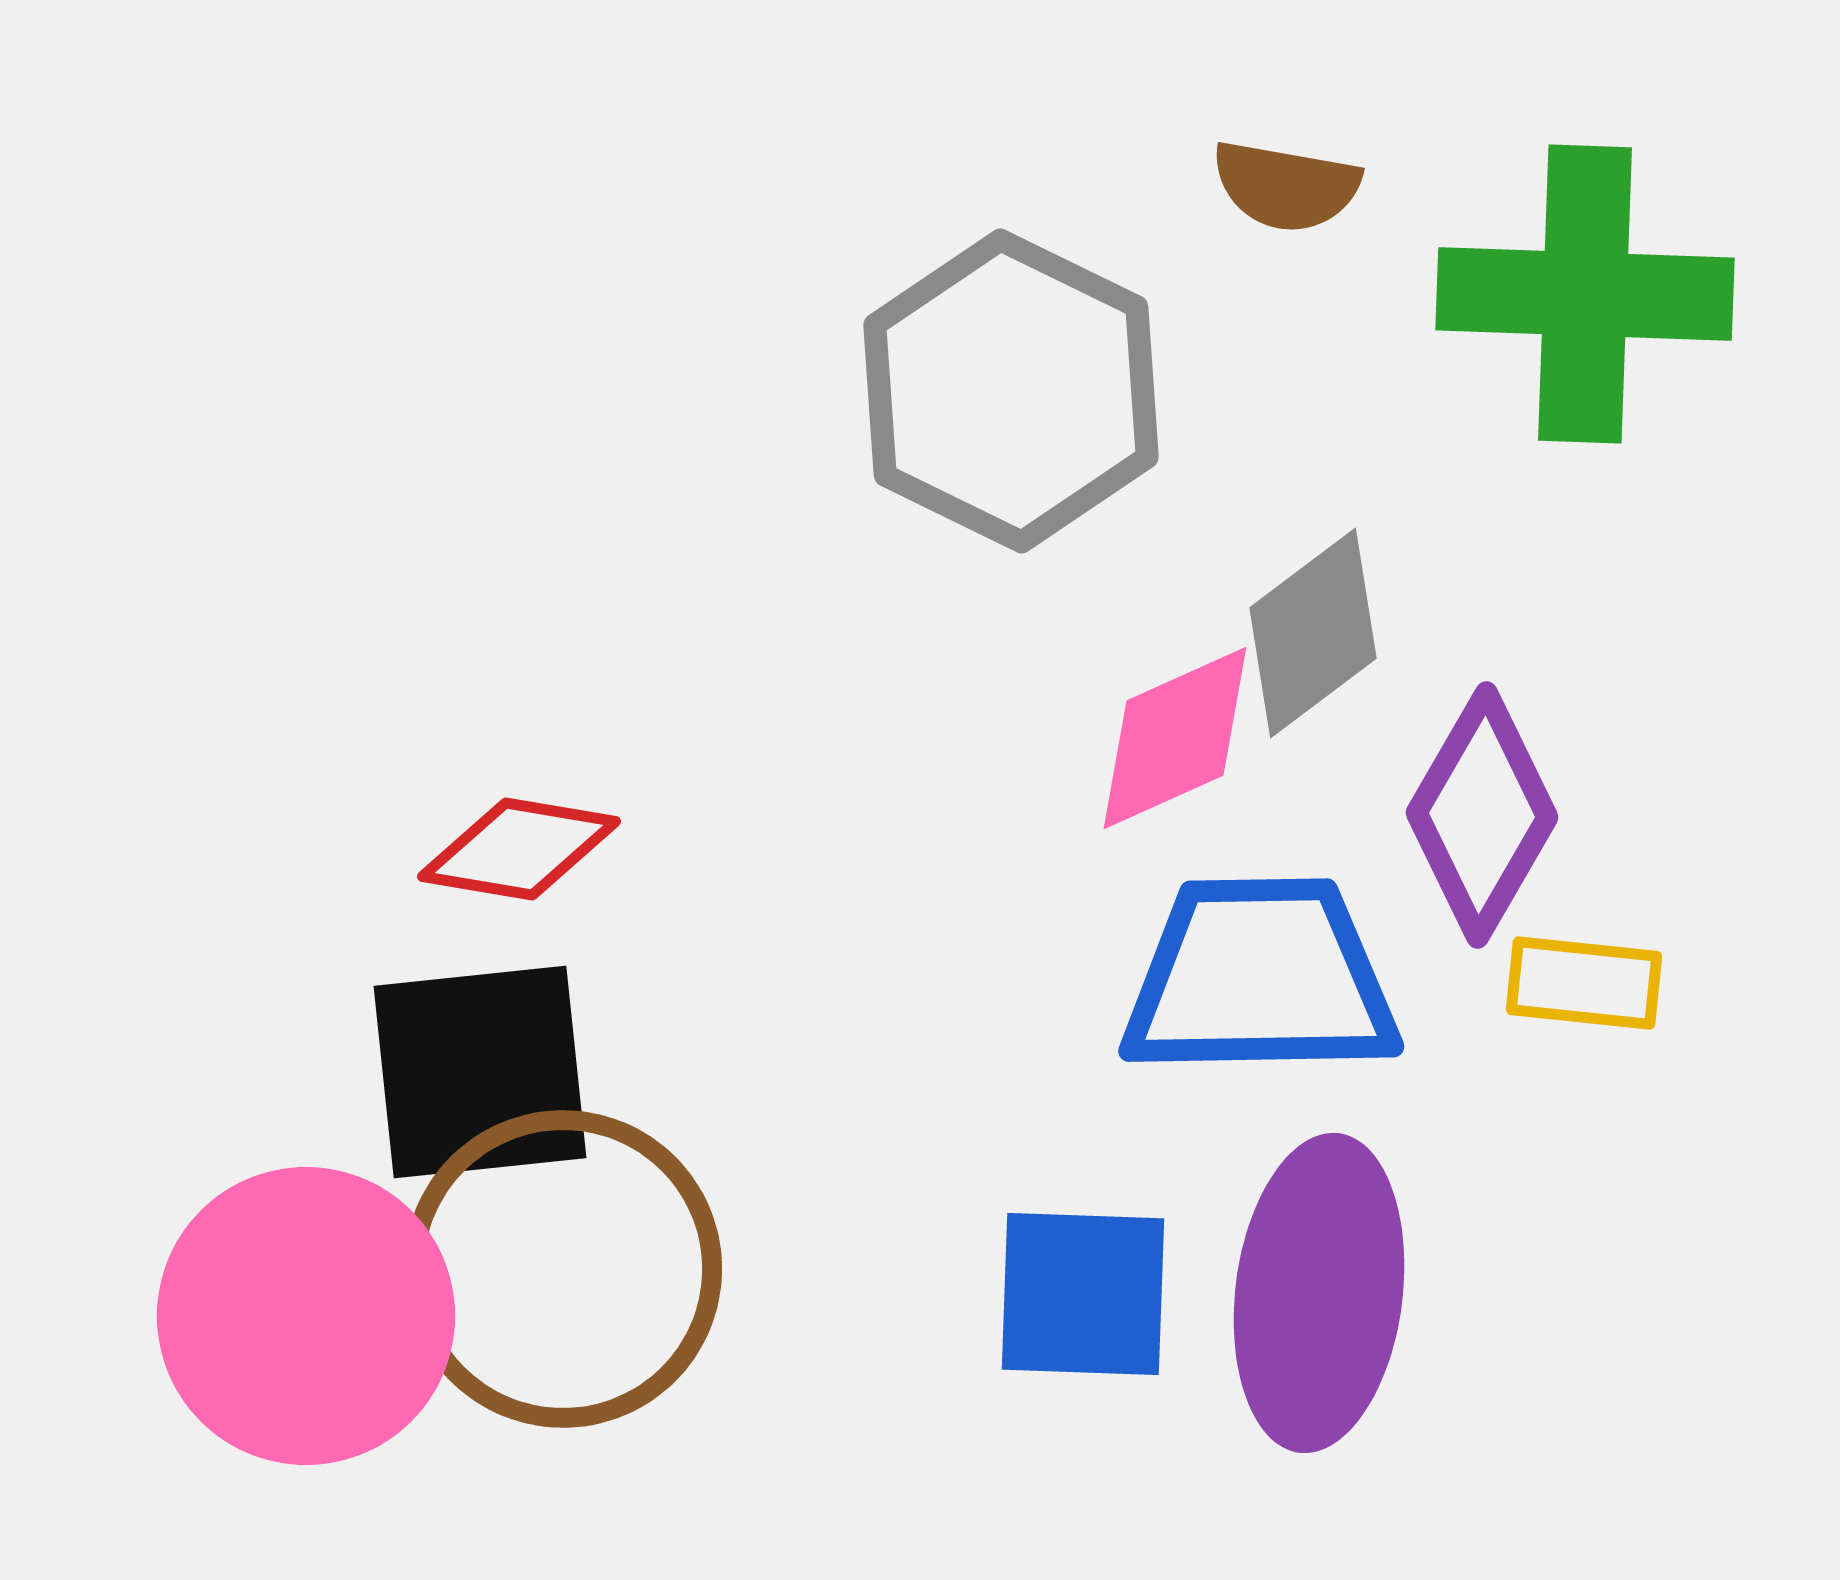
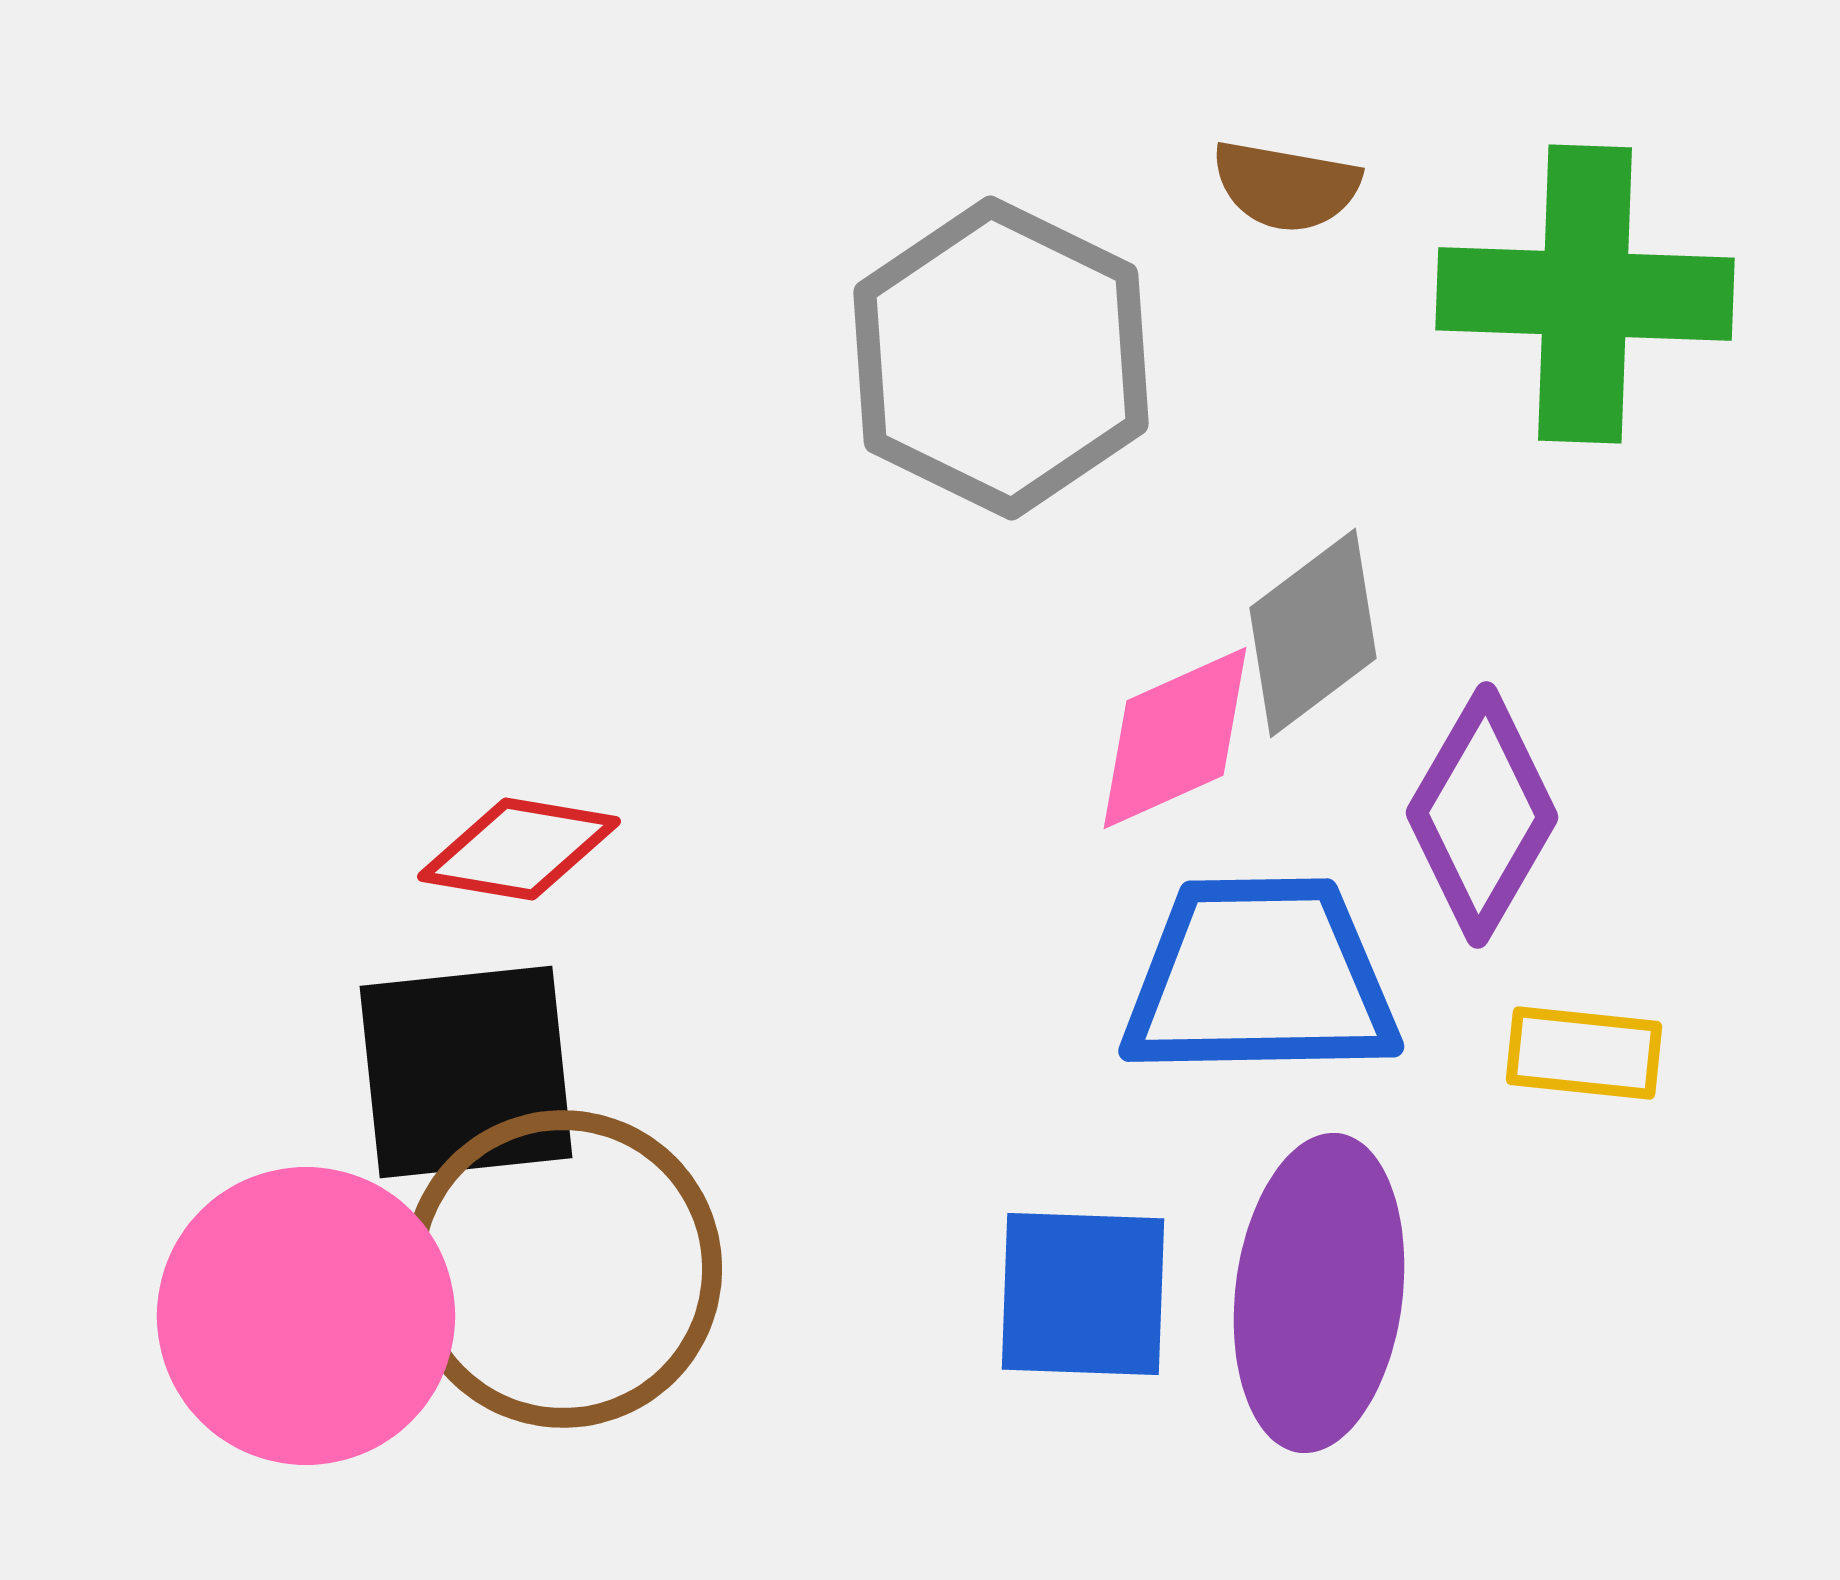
gray hexagon: moved 10 px left, 33 px up
yellow rectangle: moved 70 px down
black square: moved 14 px left
